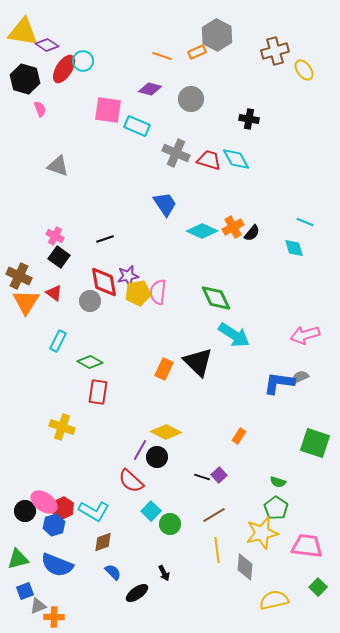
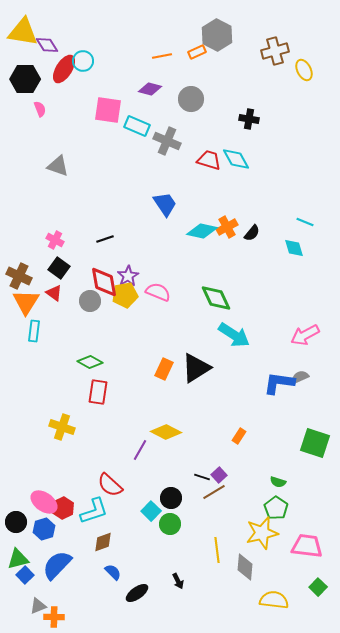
purple diamond at (47, 45): rotated 25 degrees clockwise
orange line at (162, 56): rotated 30 degrees counterclockwise
yellow ellipse at (304, 70): rotated 10 degrees clockwise
black hexagon at (25, 79): rotated 16 degrees counterclockwise
gray cross at (176, 153): moved 9 px left, 12 px up
orange cross at (233, 227): moved 6 px left
cyan diamond at (202, 231): rotated 12 degrees counterclockwise
pink cross at (55, 236): moved 4 px down
black square at (59, 257): moved 11 px down
purple star at (128, 276): rotated 20 degrees counterclockwise
pink semicircle at (158, 292): rotated 105 degrees clockwise
yellow pentagon at (138, 293): moved 13 px left, 2 px down
pink arrow at (305, 335): rotated 12 degrees counterclockwise
cyan rectangle at (58, 341): moved 24 px left, 10 px up; rotated 20 degrees counterclockwise
black triangle at (198, 362): moved 2 px left, 6 px down; rotated 44 degrees clockwise
black circle at (157, 457): moved 14 px right, 41 px down
red semicircle at (131, 481): moved 21 px left, 4 px down
black circle at (25, 511): moved 9 px left, 11 px down
cyan L-shape at (94, 511): rotated 48 degrees counterclockwise
brown line at (214, 515): moved 23 px up
blue hexagon at (54, 525): moved 10 px left, 4 px down
blue semicircle at (57, 565): rotated 112 degrees clockwise
black arrow at (164, 573): moved 14 px right, 8 px down
blue square at (25, 591): moved 16 px up; rotated 24 degrees counterclockwise
yellow semicircle at (274, 600): rotated 20 degrees clockwise
